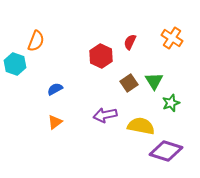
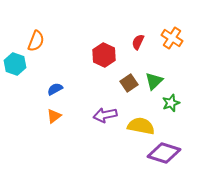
red semicircle: moved 8 px right
red hexagon: moved 3 px right, 1 px up
green triangle: rotated 18 degrees clockwise
orange triangle: moved 1 px left, 6 px up
purple diamond: moved 2 px left, 2 px down
